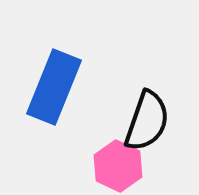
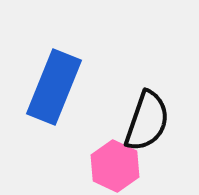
pink hexagon: moved 3 px left
